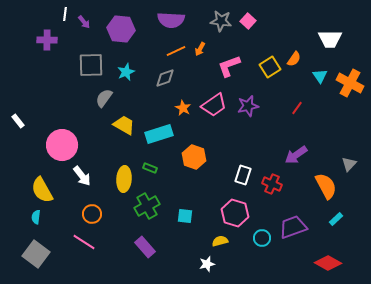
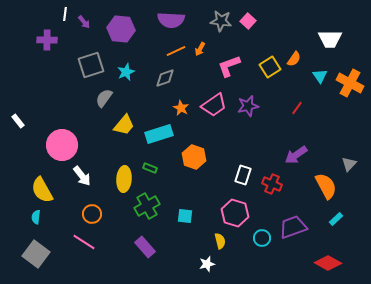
gray square at (91, 65): rotated 16 degrees counterclockwise
orange star at (183, 108): moved 2 px left
yellow trapezoid at (124, 125): rotated 100 degrees clockwise
yellow semicircle at (220, 241): rotated 91 degrees clockwise
